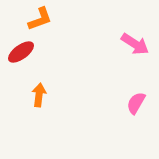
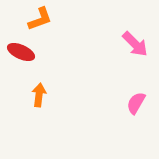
pink arrow: rotated 12 degrees clockwise
red ellipse: rotated 60 degrees clockwise
